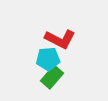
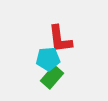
red L-shape: rotated 56 degrees clockwise
